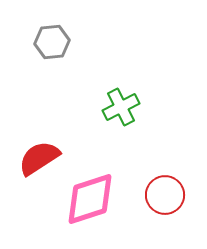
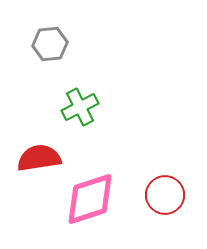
gray hexagon: moved 2 px left, 2 px down
green cross: moved 41 px left
red semicircle: rotated 24 degrees clockwise
